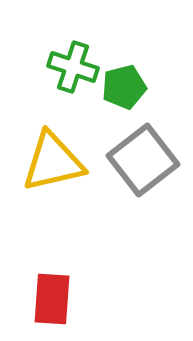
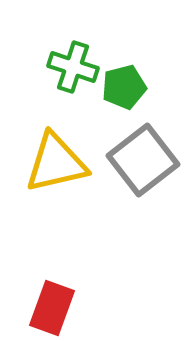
yellow triangle: moved 3 px right, 1 px down
red rectangle: moved 9 px down; rotated 16 degrees clockwise
